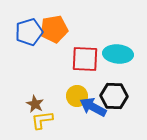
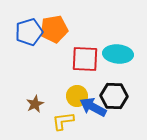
brown star: rotated 18 degrees clockwise
yellow L-shape: moved 21 px right, 1 px down
